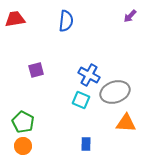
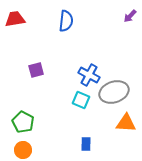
gray ellipse: moved 1 px left
orange circle: moved 4 px down
